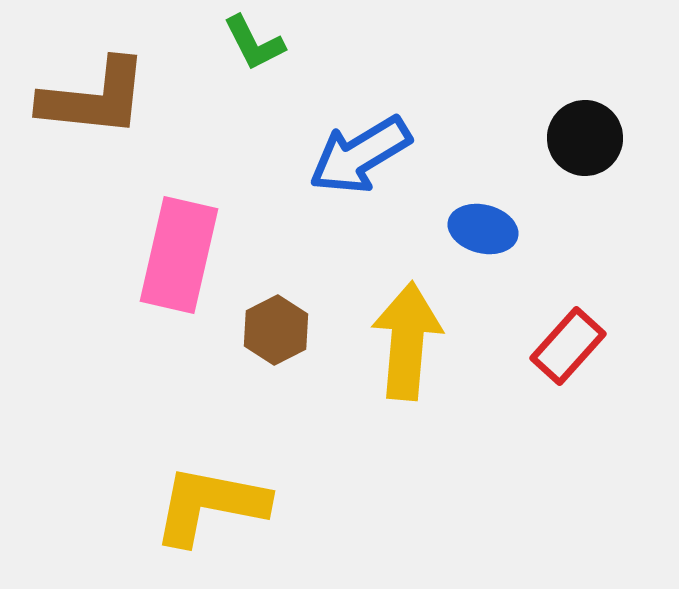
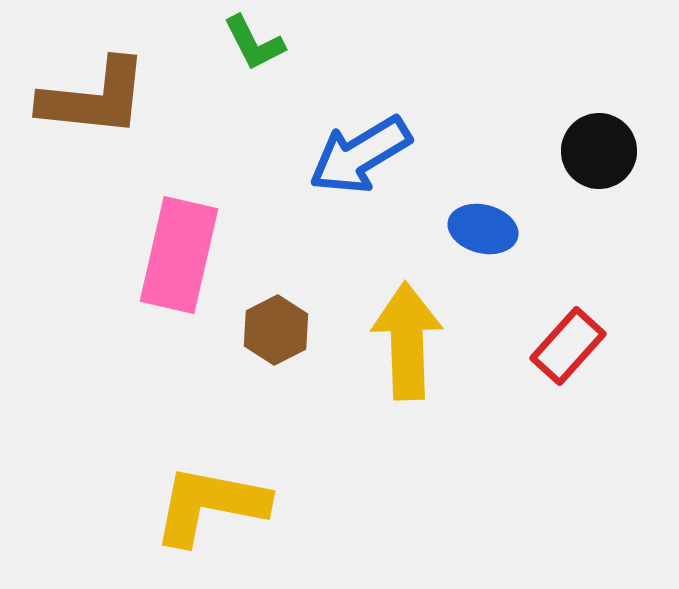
black circle: moved 14 px right, 13 px down
yellow arrow: rotated 7 degrees counterclockwise
